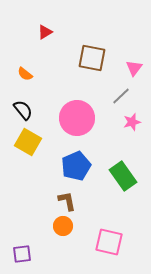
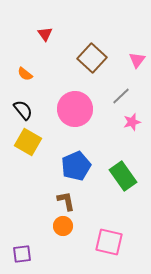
red triangle: moved 2 px down; rotated 35 degrees counterclockwise
brown square: rotated 32 degrees clockwise
pink triangle: moved 3 px right, 8 px up
pink circle: moved 2 px left, 9 px up
brown L-shape: moved 1 px left
